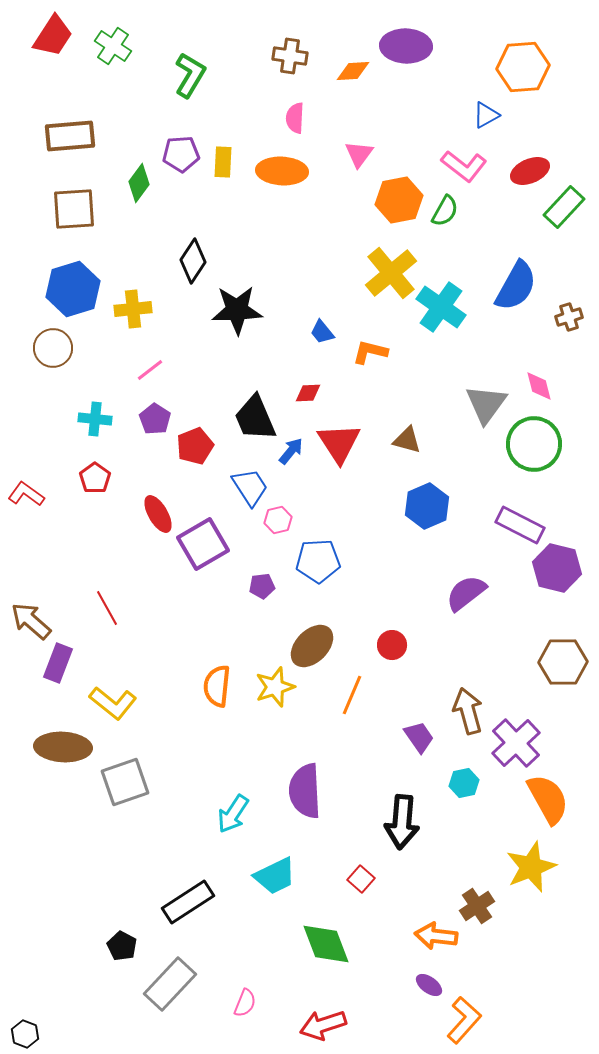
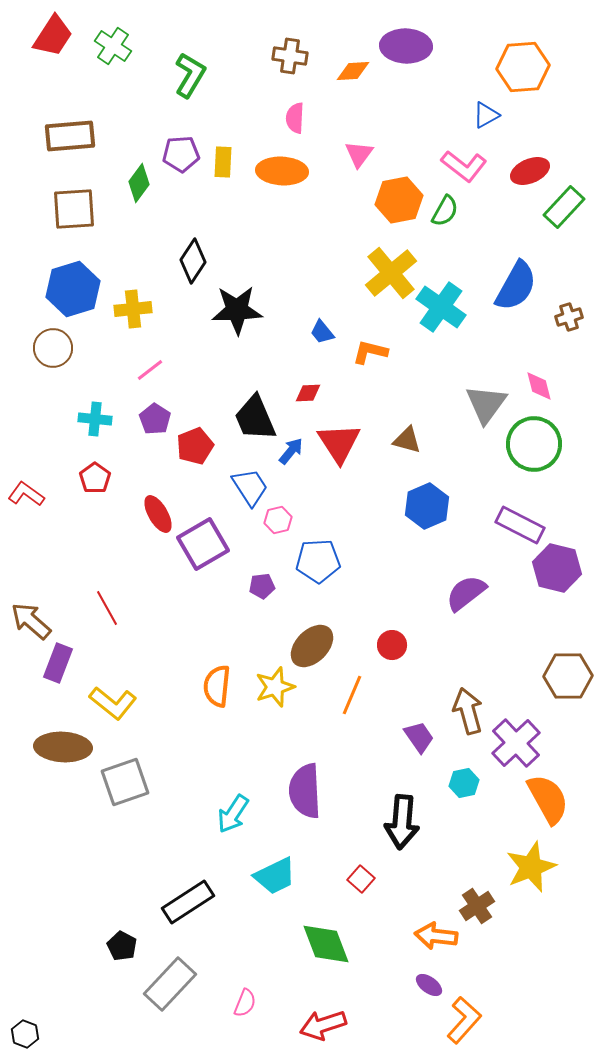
brown hexagon at (563, 662): moved 5 px right, 14 px down
